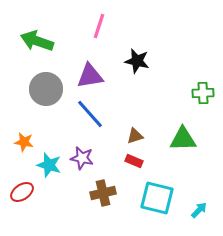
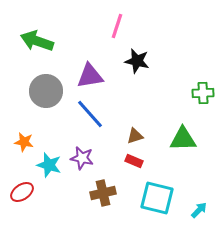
pink line: moved 18 px right
gray circle: moved 2 px down
